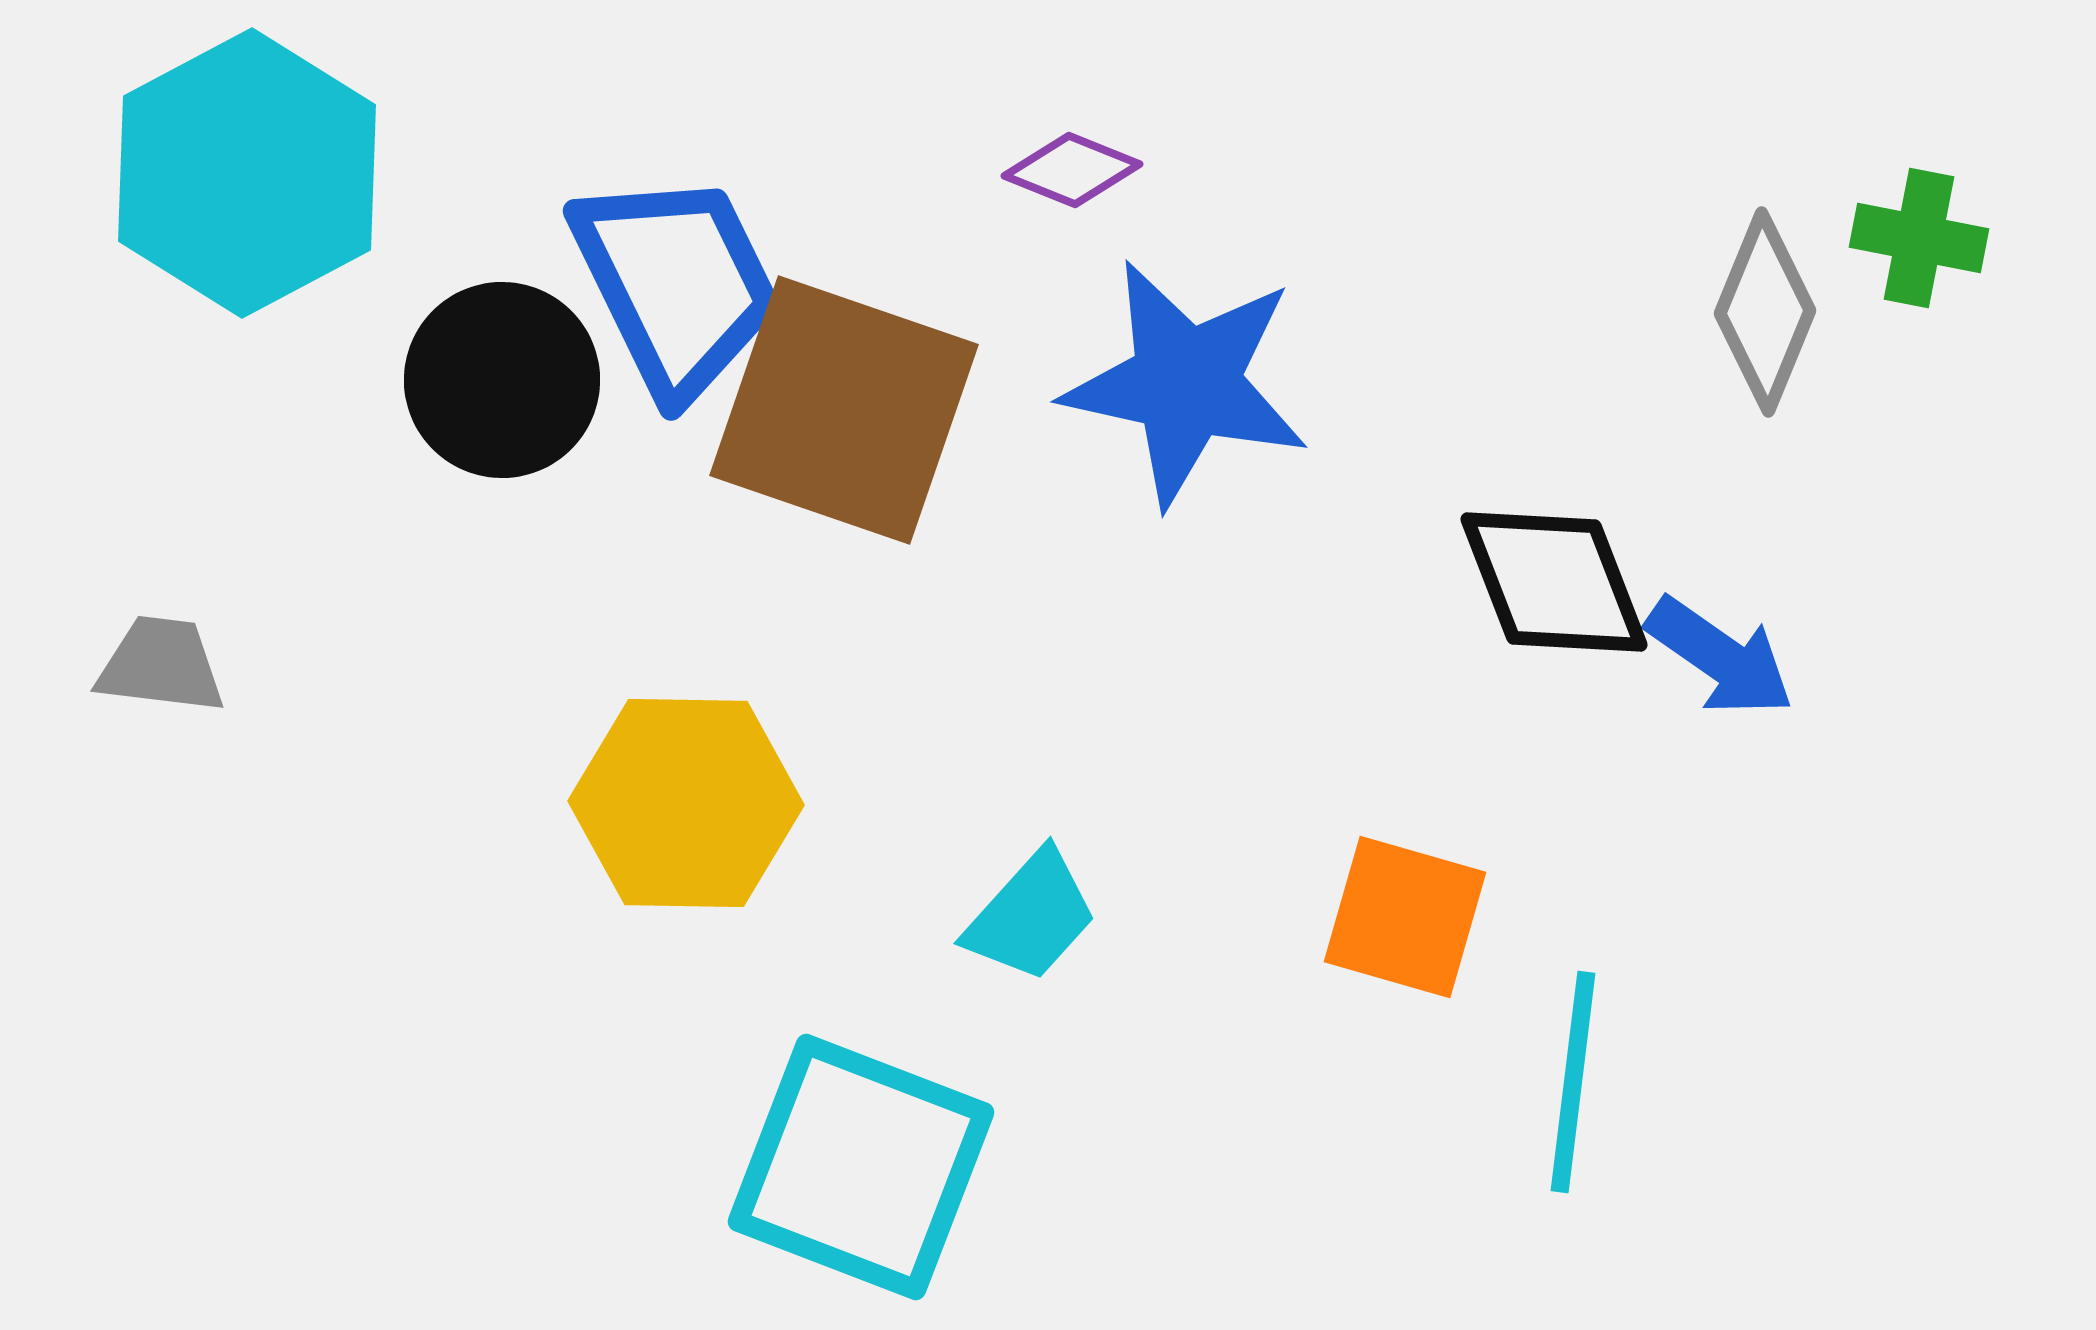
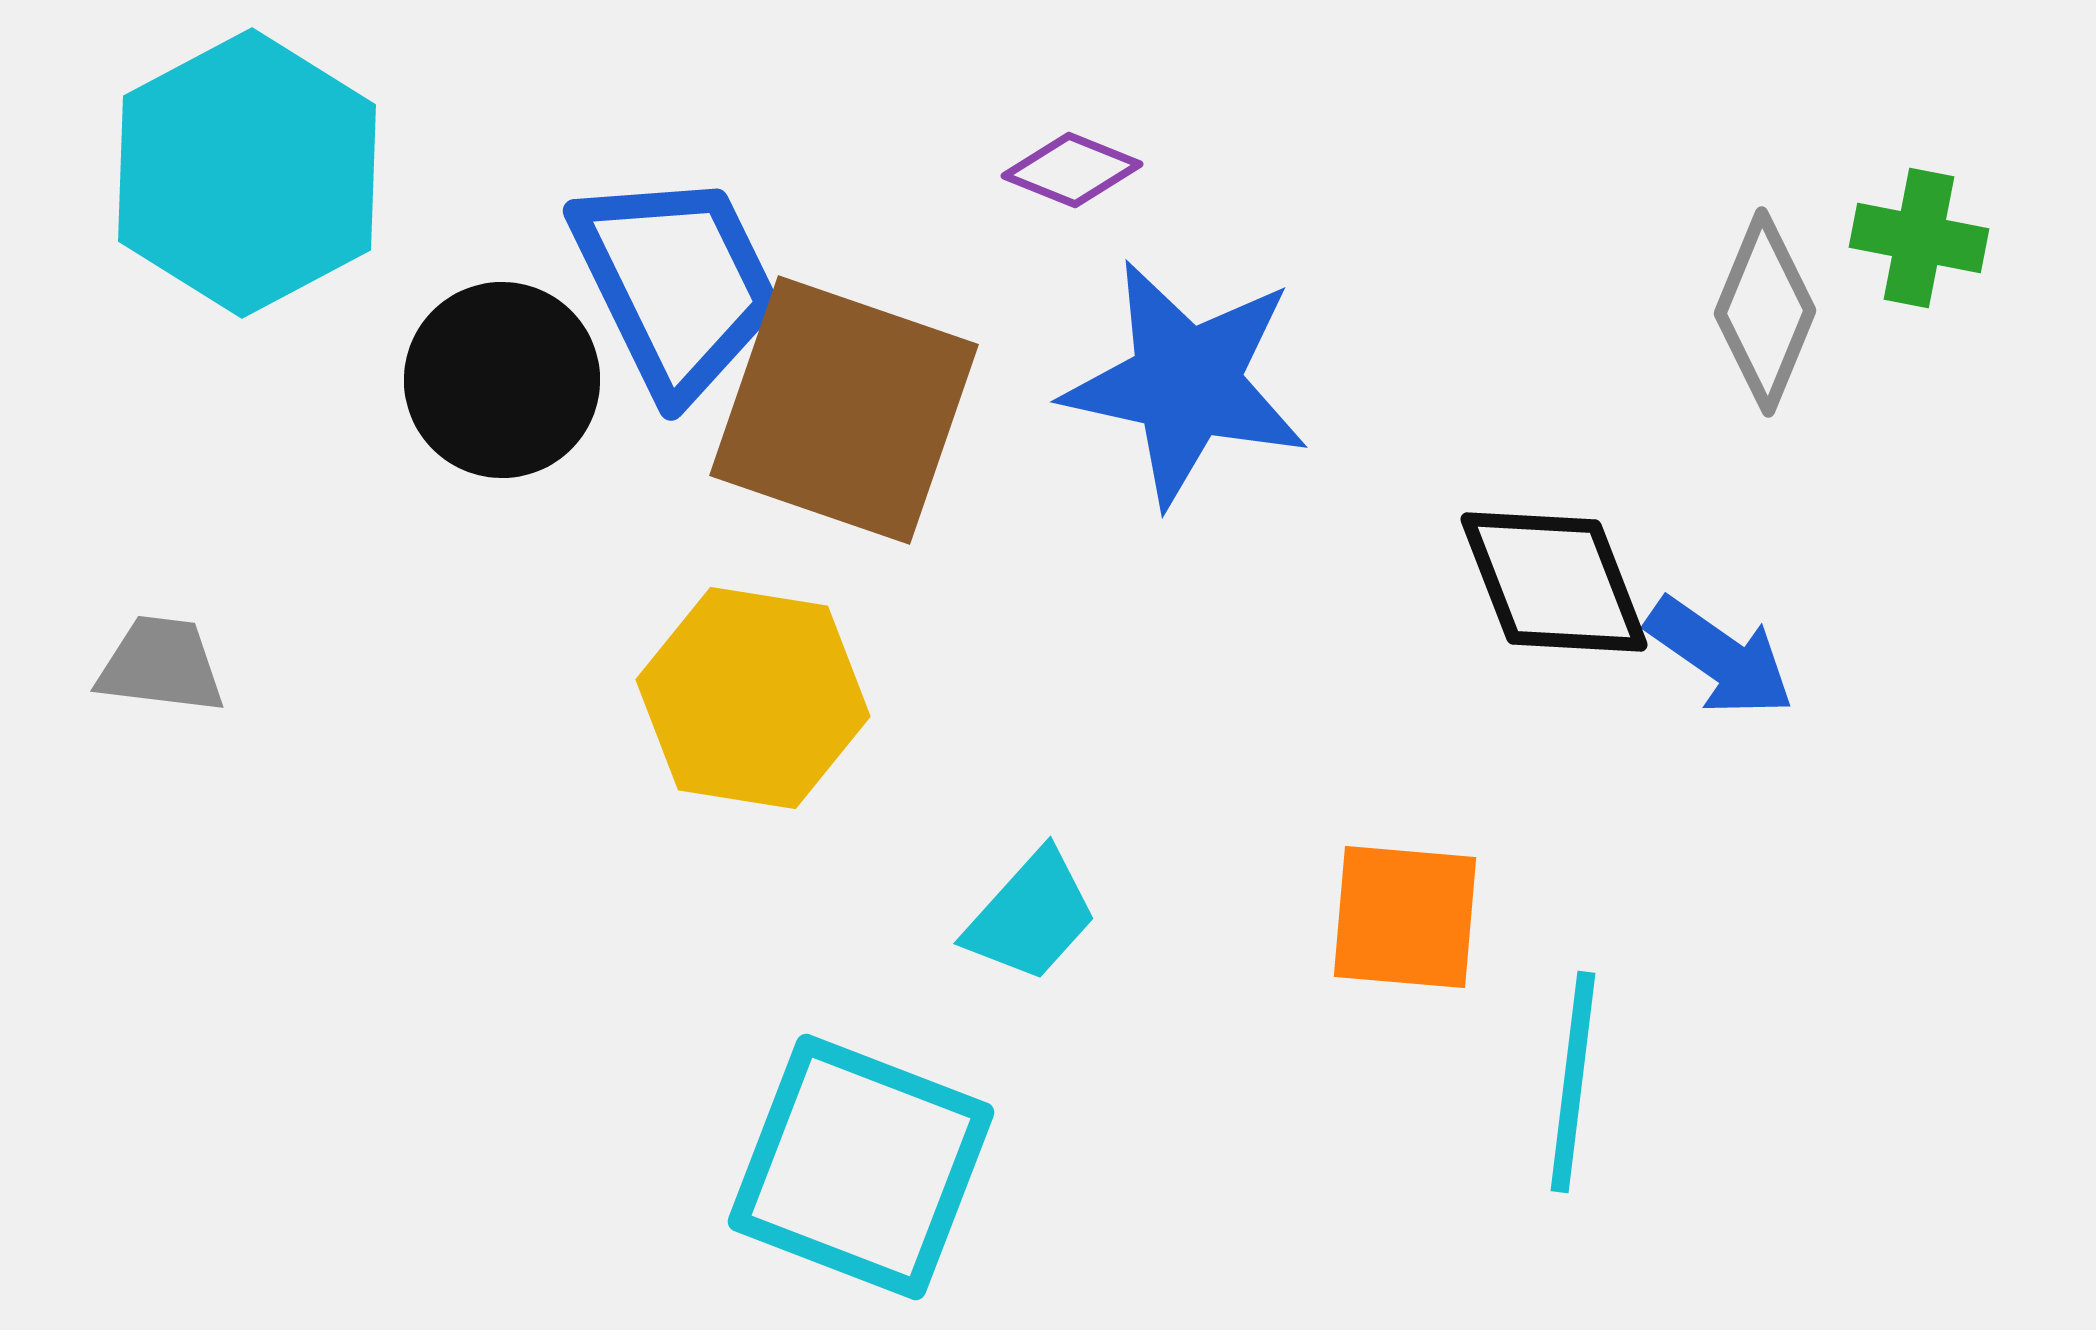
yellow hexagon: moved 67 px right, 105 px up; rotated 8 degrees clockwise
orange square: rotated 11 degrees counterclockwise
